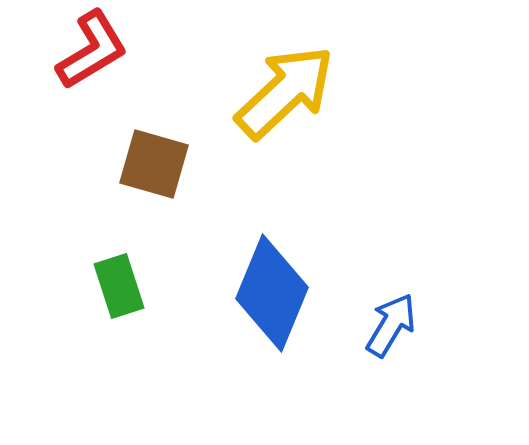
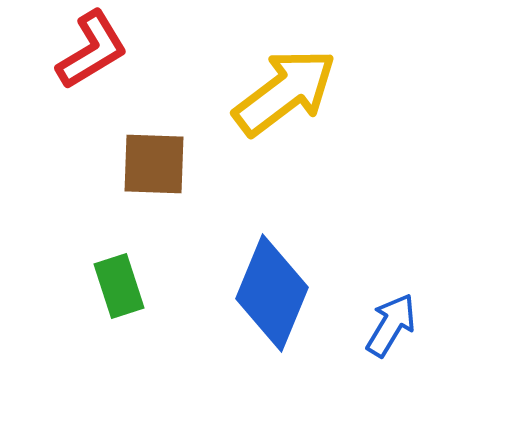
yellow arrow: rotated 6 degrees clockwise
brown square: rotated 14 degrees counterclockwise
